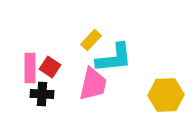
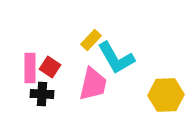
cyan L-shape: moved 2 px right; rotated 66 degrees clockwise
